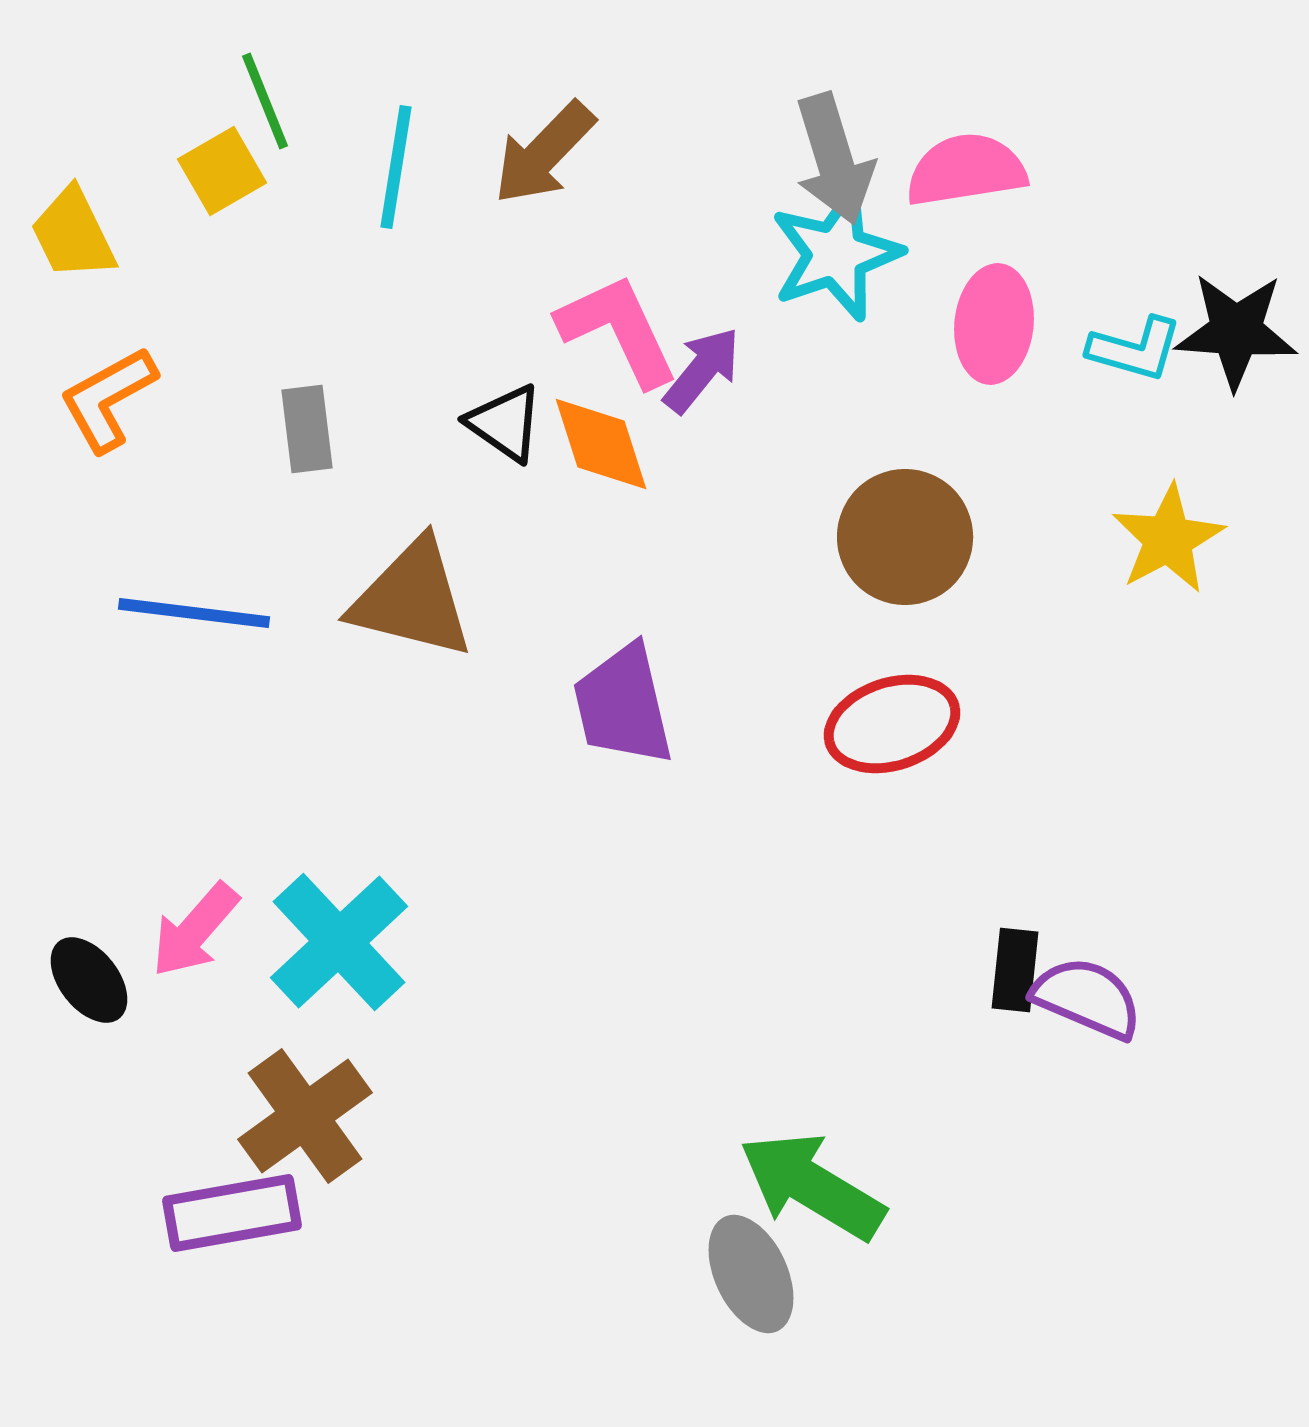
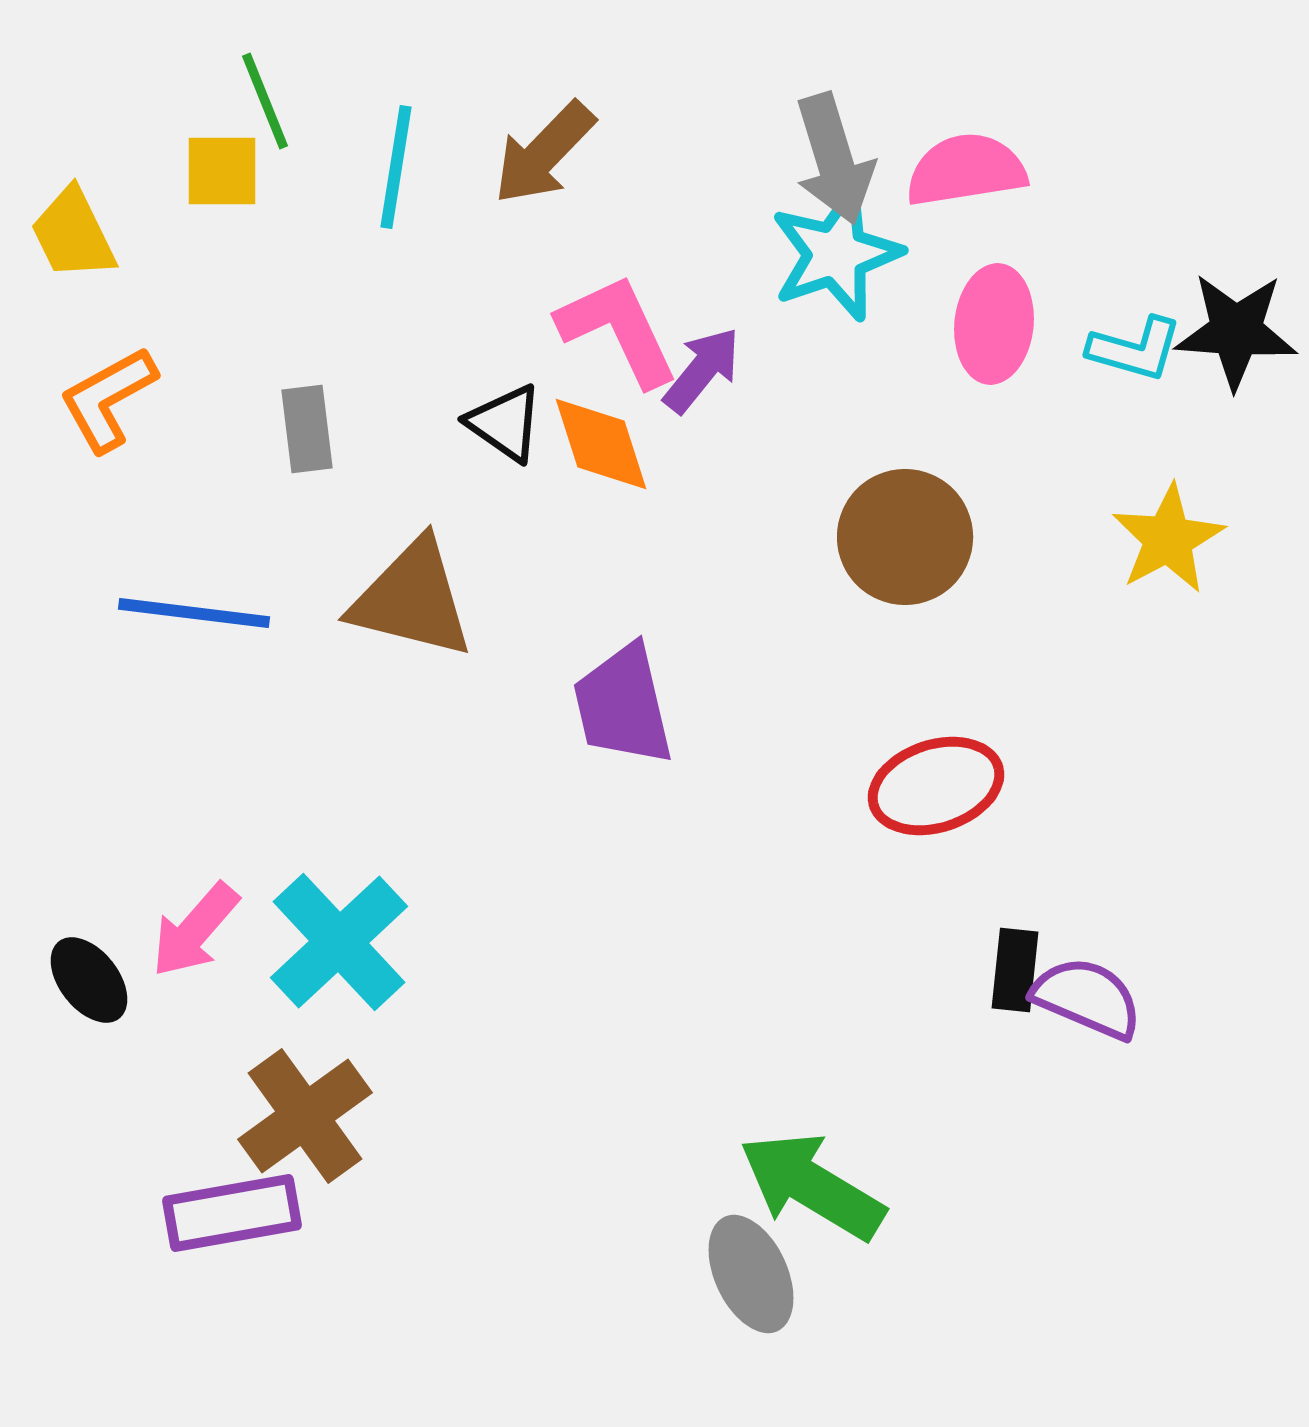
yellow square: rotated 30 degrees clockwise
red ellipse: moved 44 px right, 62 px down
